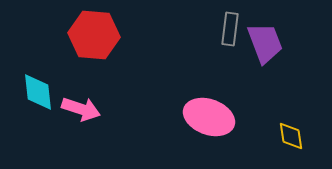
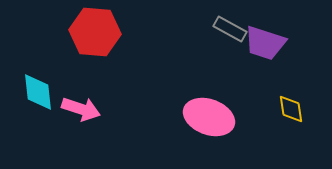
gray rectangle: rotated 68 degrees counterclockwise
red hexagon: moved 1 px right, 3 px up
purple trapezoid: rotated 129 degrees clockwise
yellow diamond: moved 27 px up
